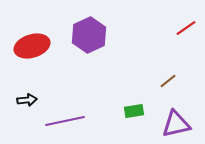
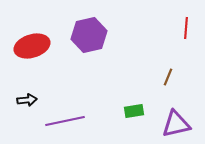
red line: rotated 50 degrees counterclockwise
purple hexagon: rotated 12 degrees clockwise
brown line: moved 4 px up; rotated 30 degrees counterclockwise
